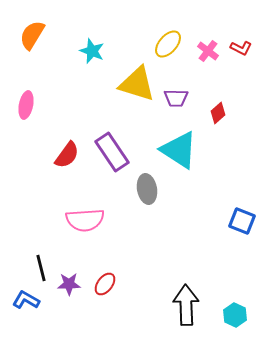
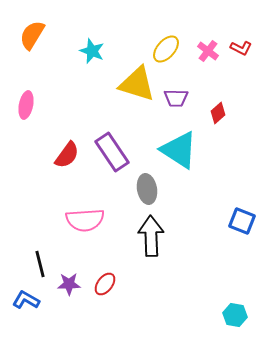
yellow ellipse: moved 2 px left, 5 px down
black line: moved 1 px left, 4 px up
black arrow: moved 35 px left, 69 px up
cyan hexagon: rotated 15 degrees counterclockwise
